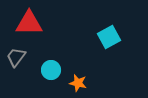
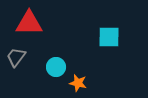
cyan square: rotated 30 degrees clockwise
cyan circle: moved 5 px right, 3 px up
